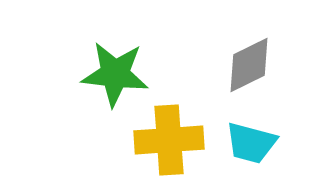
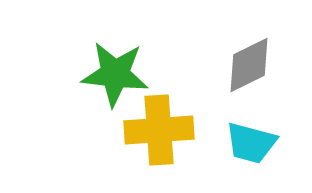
yellow cross: moved 10 px left, 10 px up
